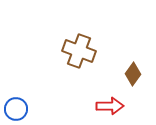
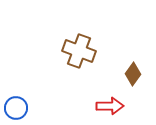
blue circle: moved 1 px up
